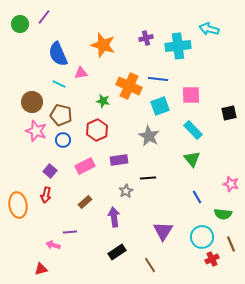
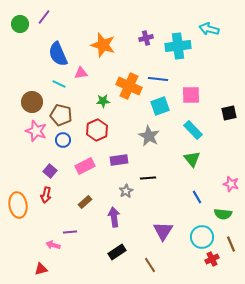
green star at (103, 101): rotated 16 degrees counterclockwise
